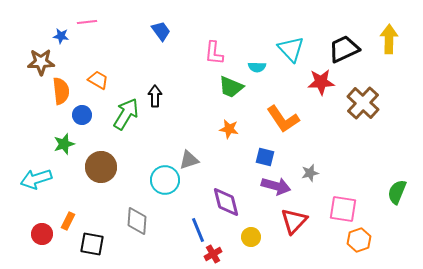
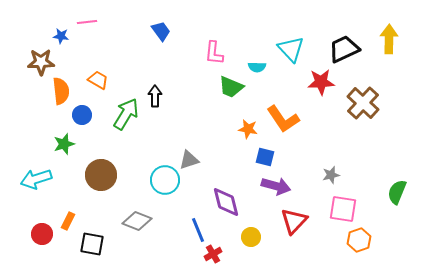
orange star: moved 19 px right
brown circle: moved 8 px down
gray star: moved 21 px right, 2 px down
gray diamond: rotated 72 degrees counterclockwise
